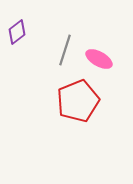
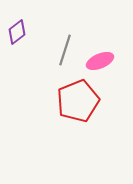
pink ellipse: moved 1 px right, 2 px down; rotated 52 degrees counterclockwise
